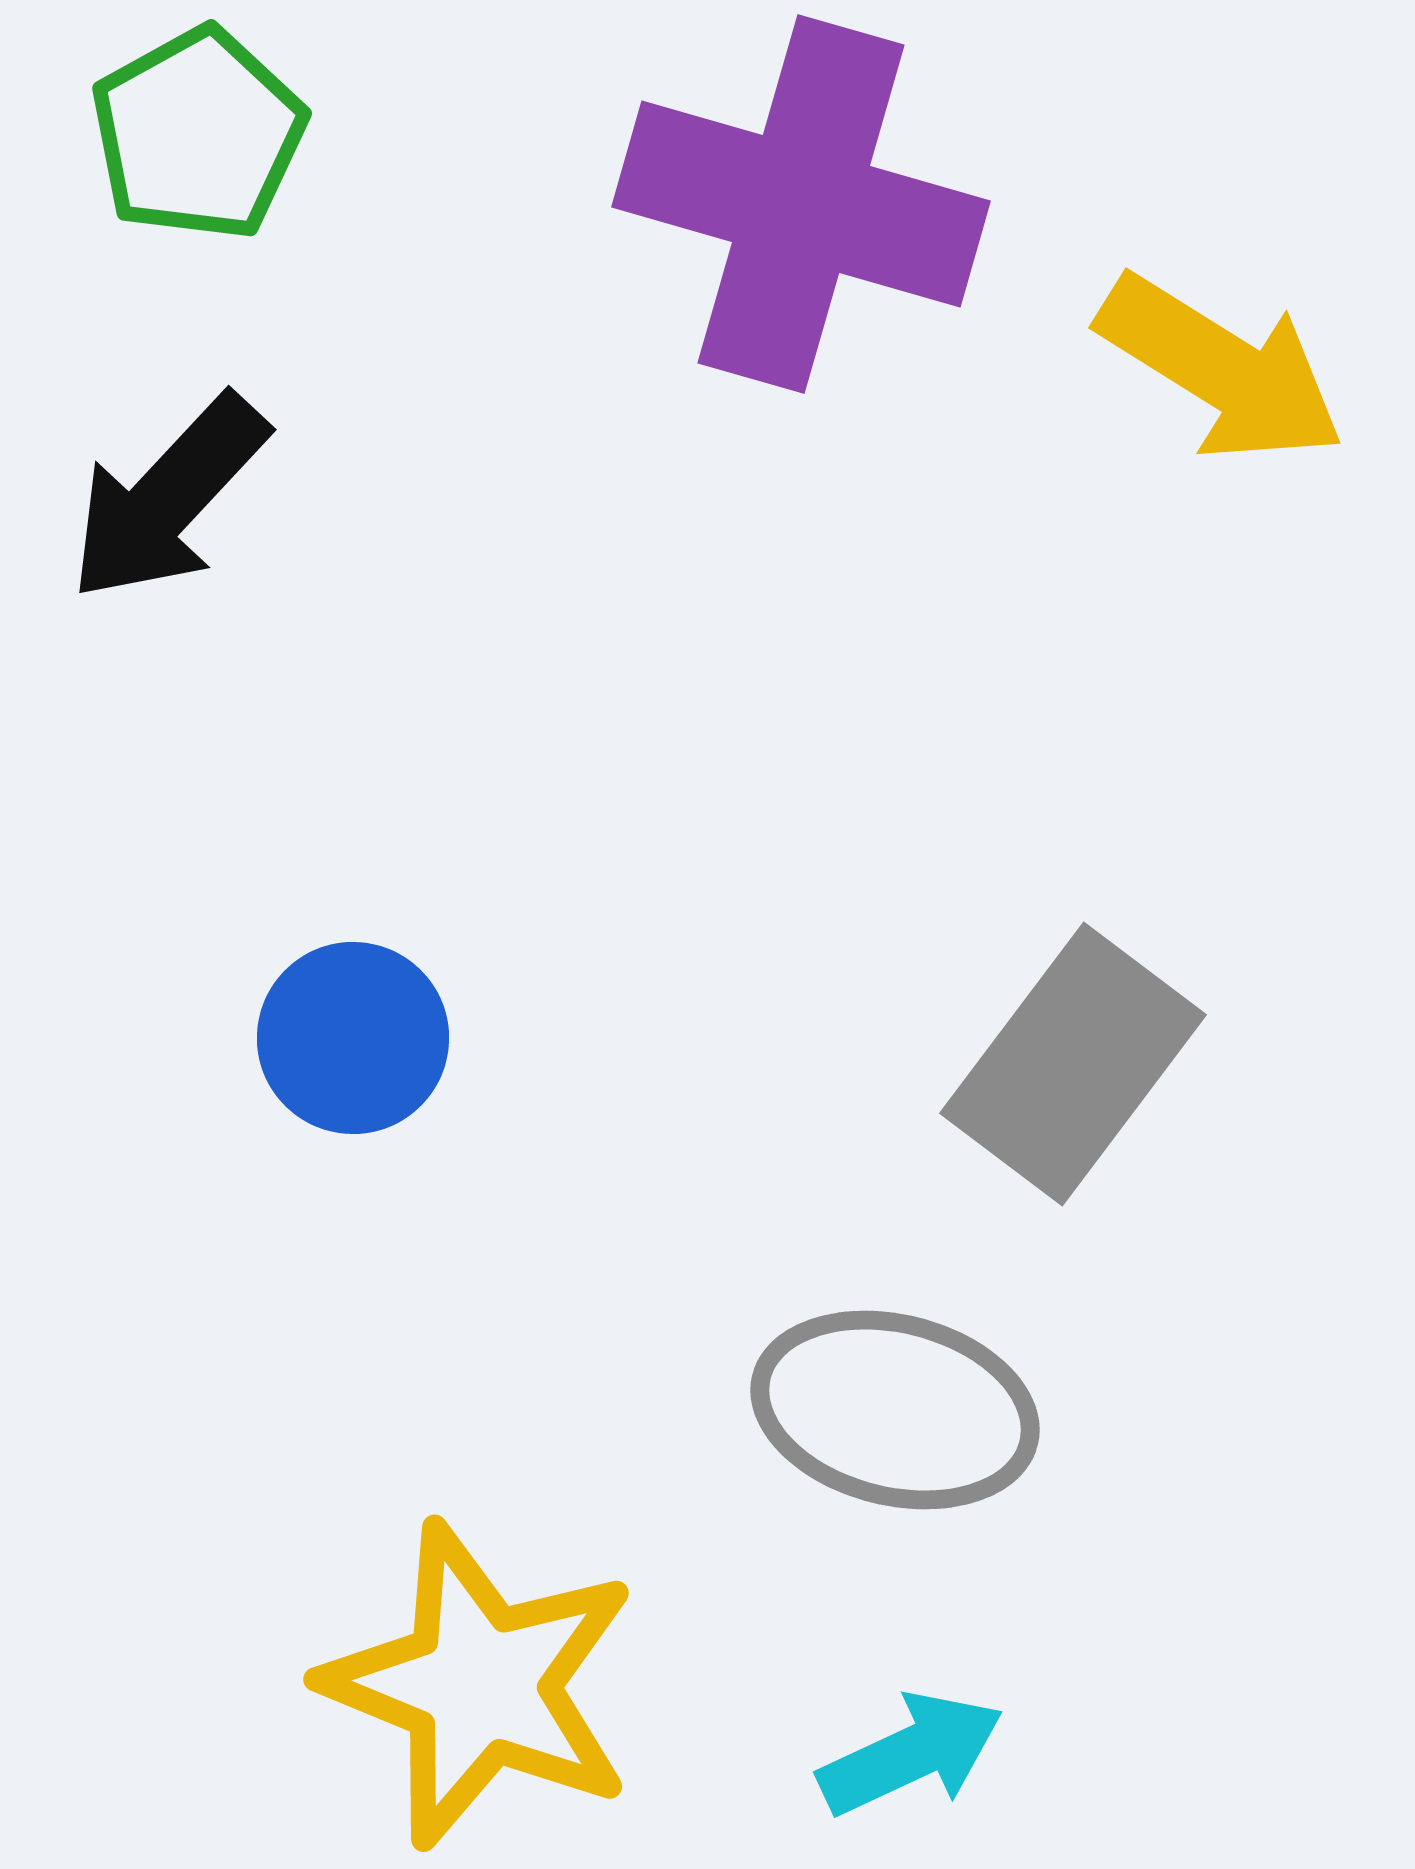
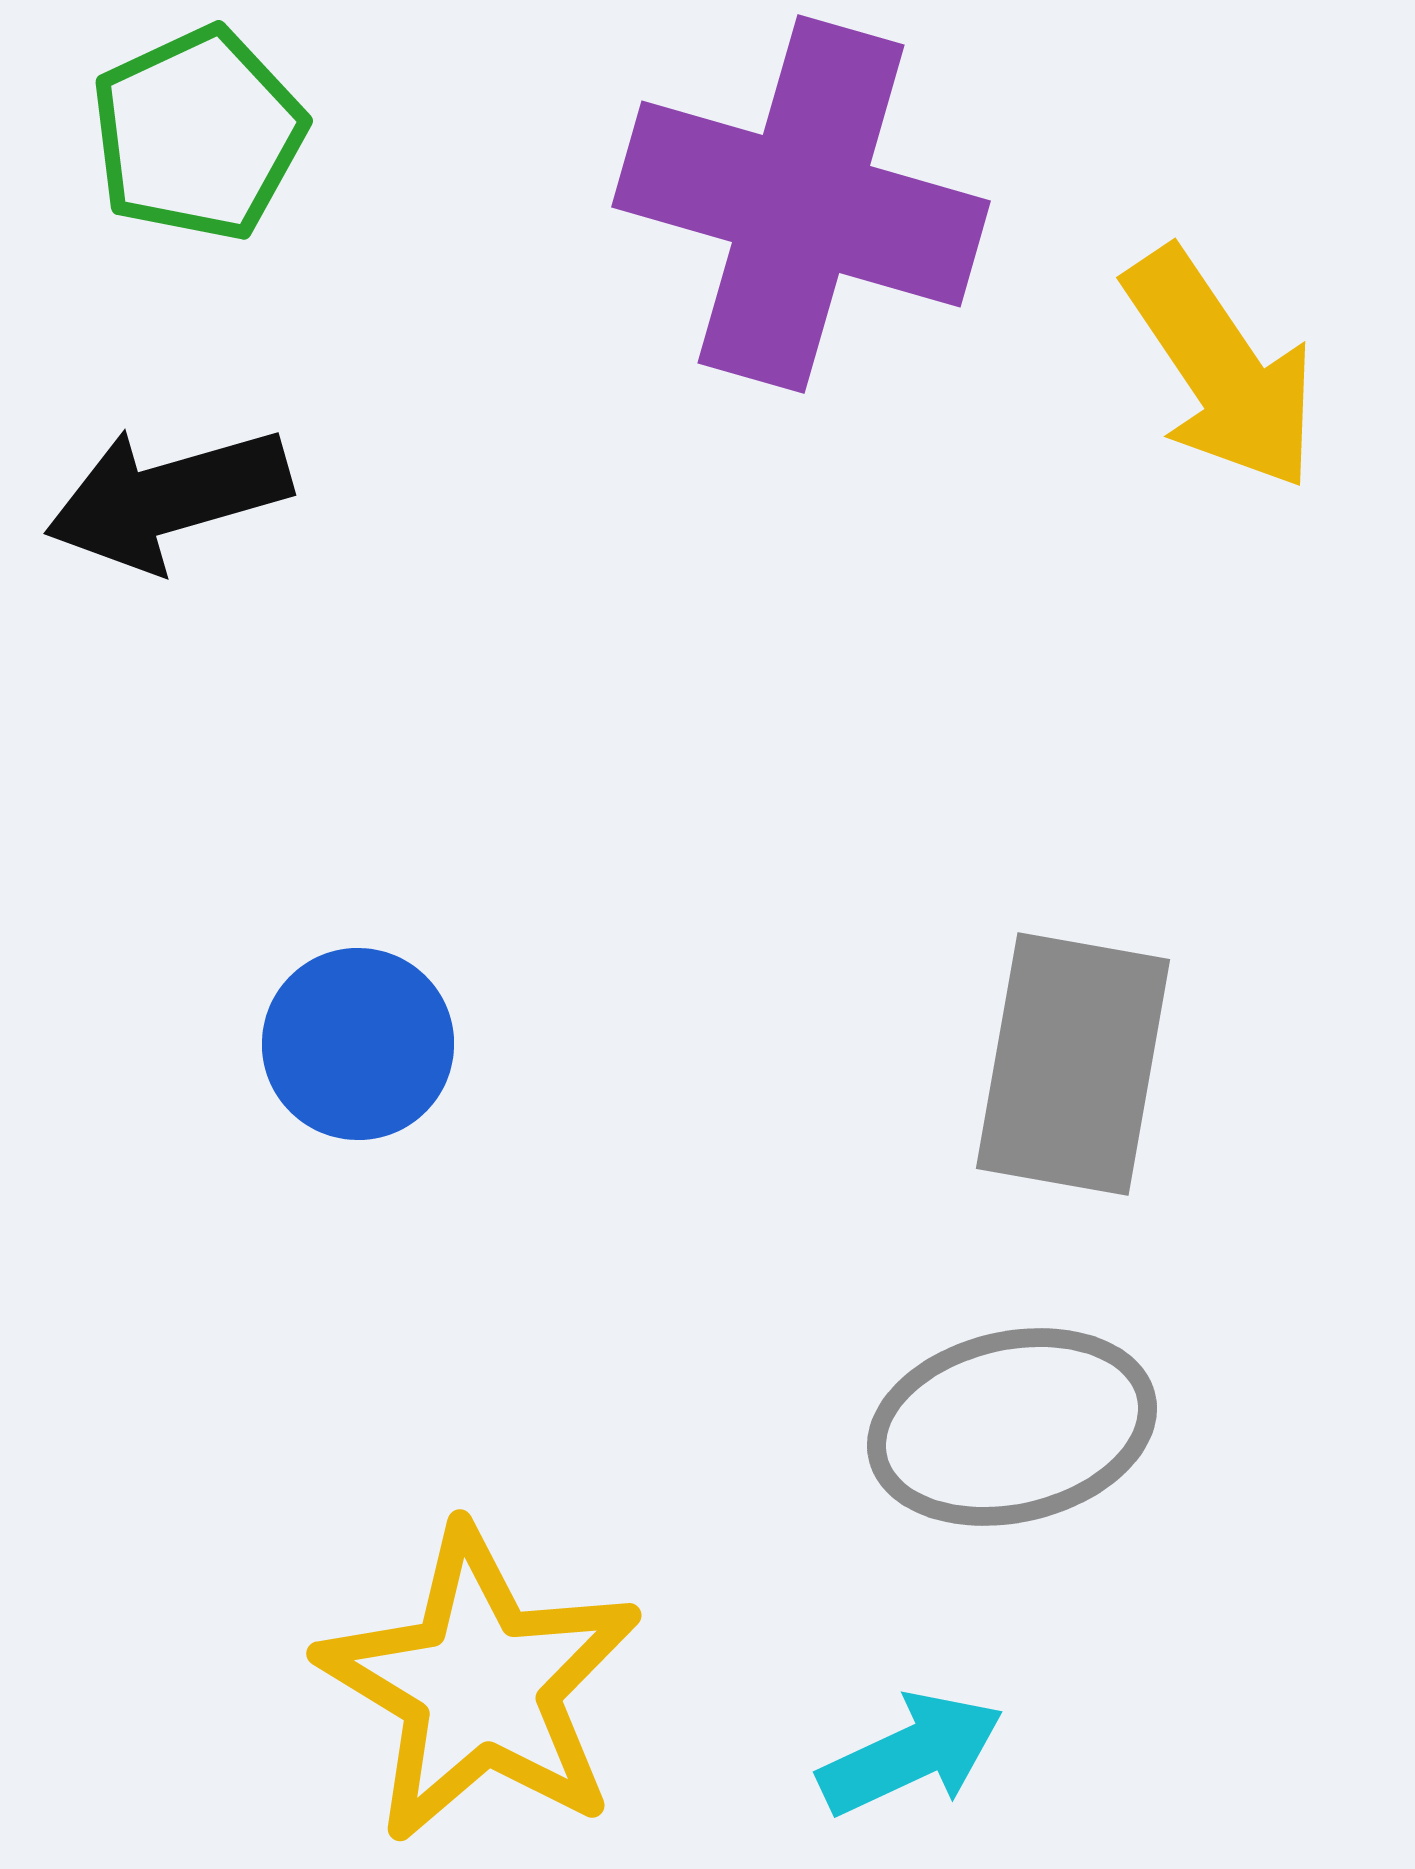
green pentagon: rotated 4 degrees clockwise
yellow arrow: rotated 24 degrees clockwise
black arrow: rotated 31 degrees clockwise
blue circle: moved 5 px right, 6 px down
gray rectangle: rotated 27 degrees counterclockwise
gray ellipse: moved 117 px right, 17 px down; rotated 27 degrees counterclockwise
yellow star: rotated 9 degrees clockwise
